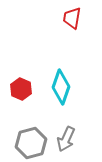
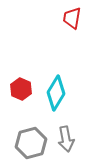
cyan diamond: moved 5 px left, 6 px down; rotated 12 degrees clockwise
gray arrow: rotated 35 degrees counterclockwise
